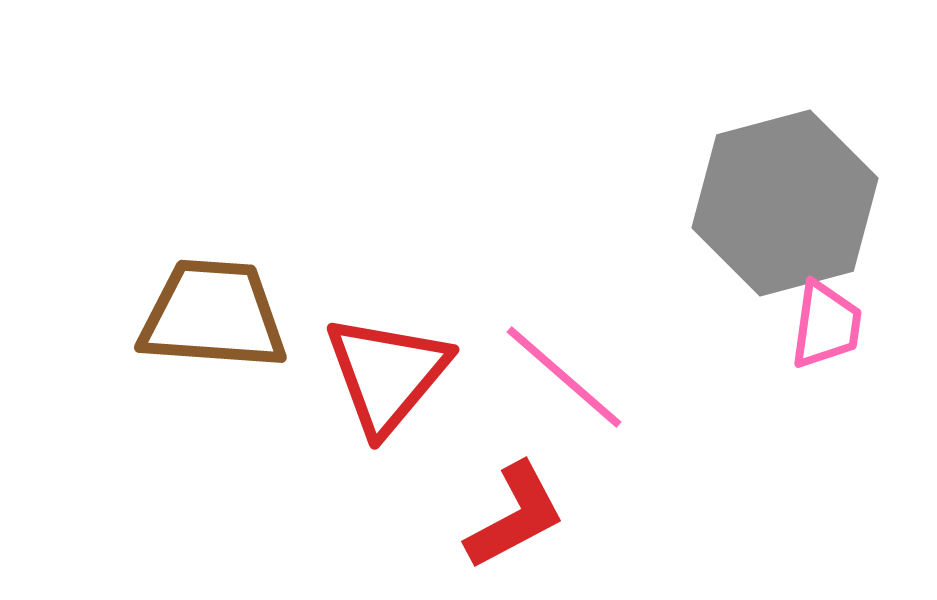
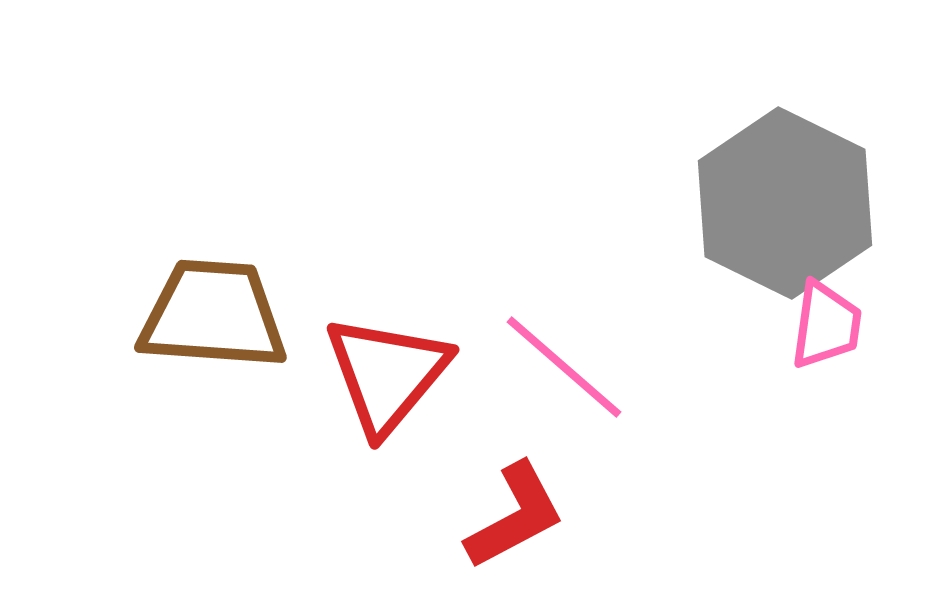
gray hexagon: rotated 19 degrees counterclockwise
pink line: moved 10 px up
